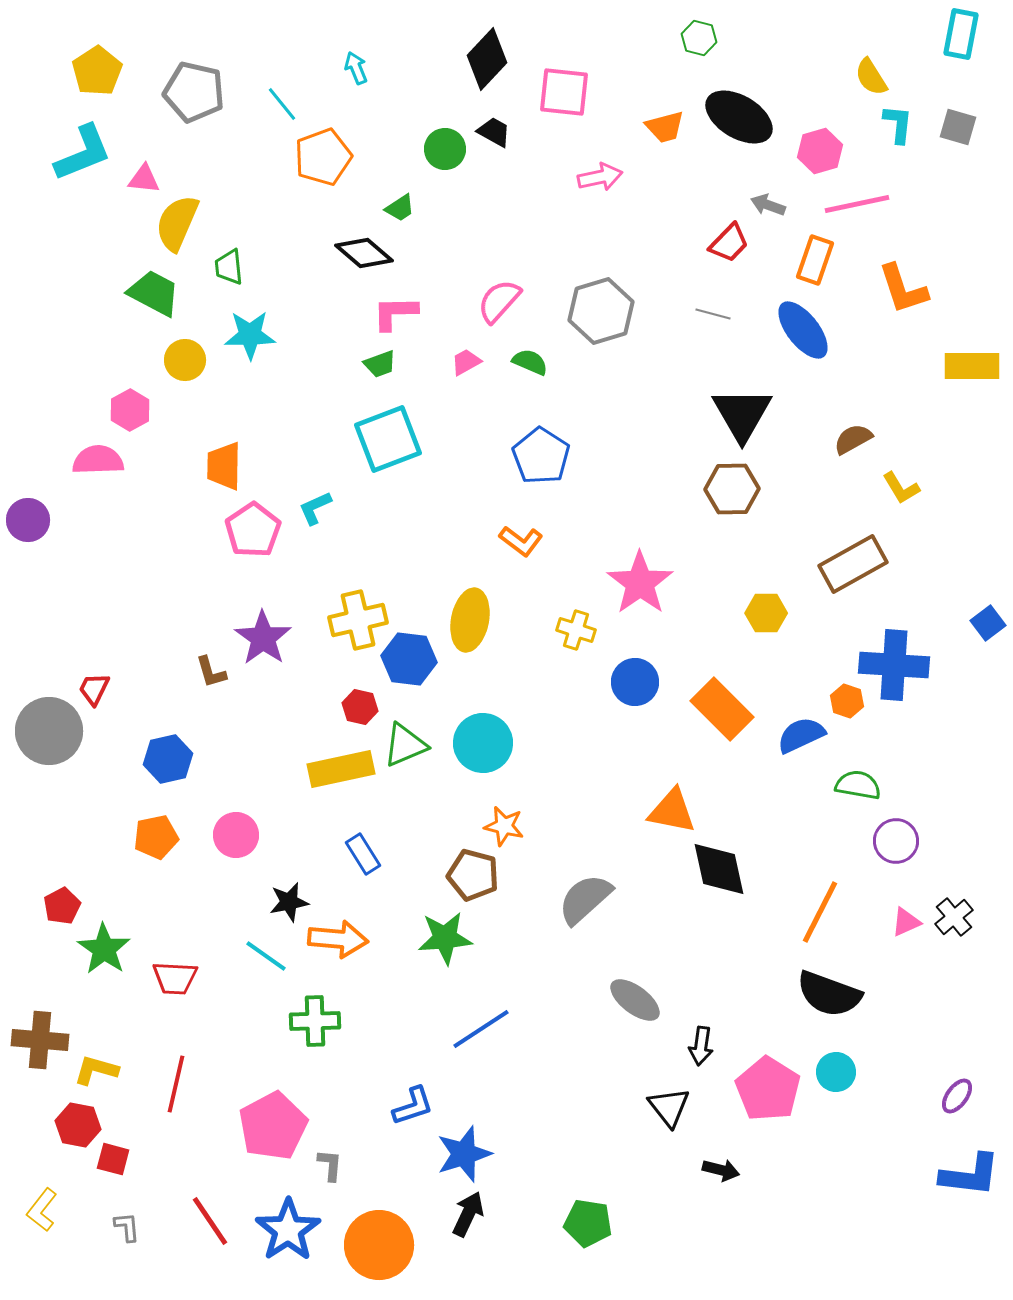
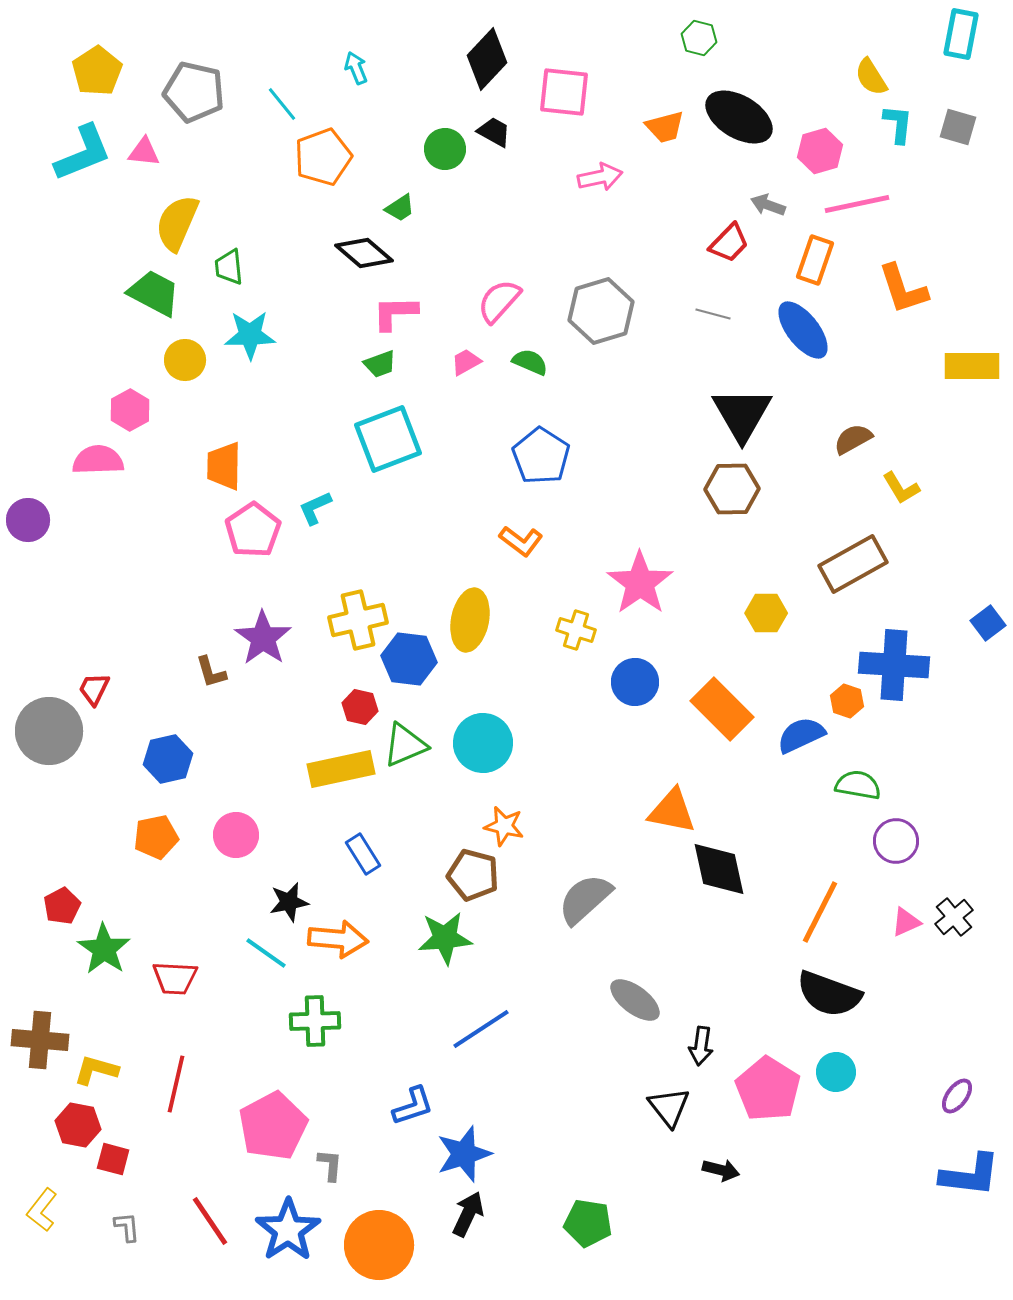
pink triangle at (144, 179): moved 27 px up
cyan line at (266, 956): moved 3 px up
